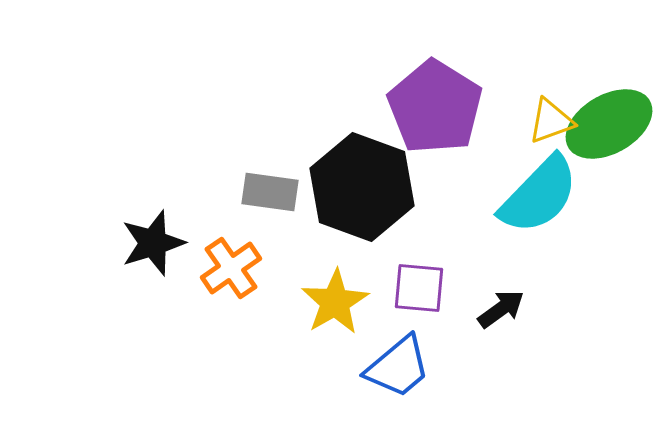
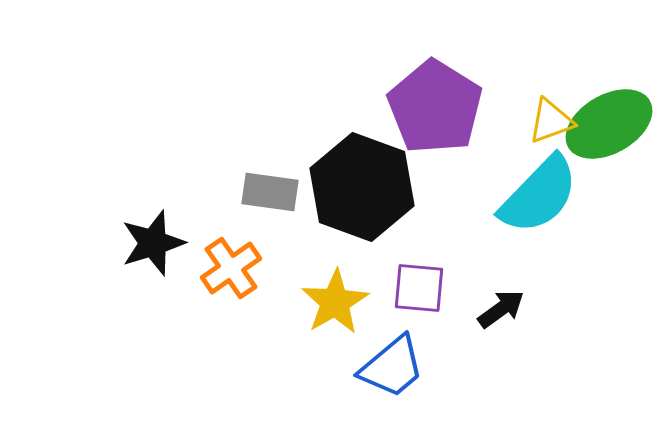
blue trapezoid: moved 6 px left
